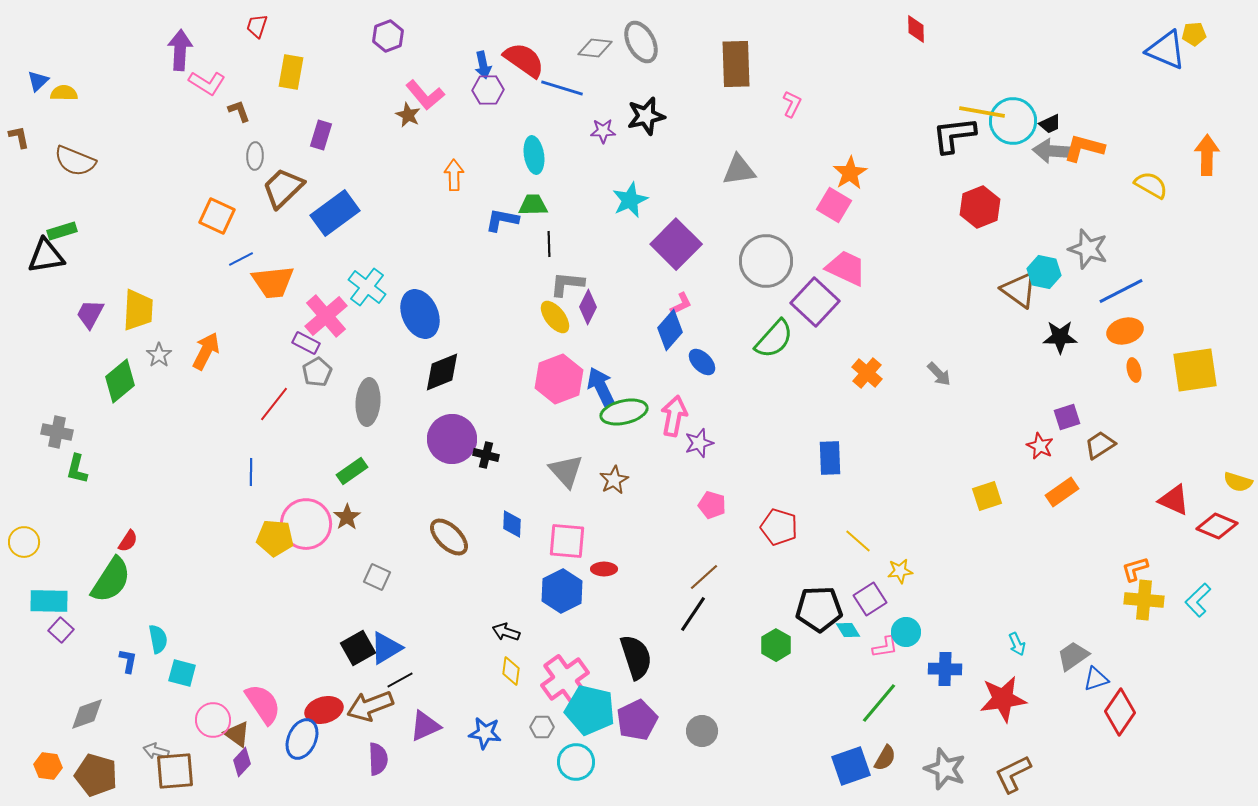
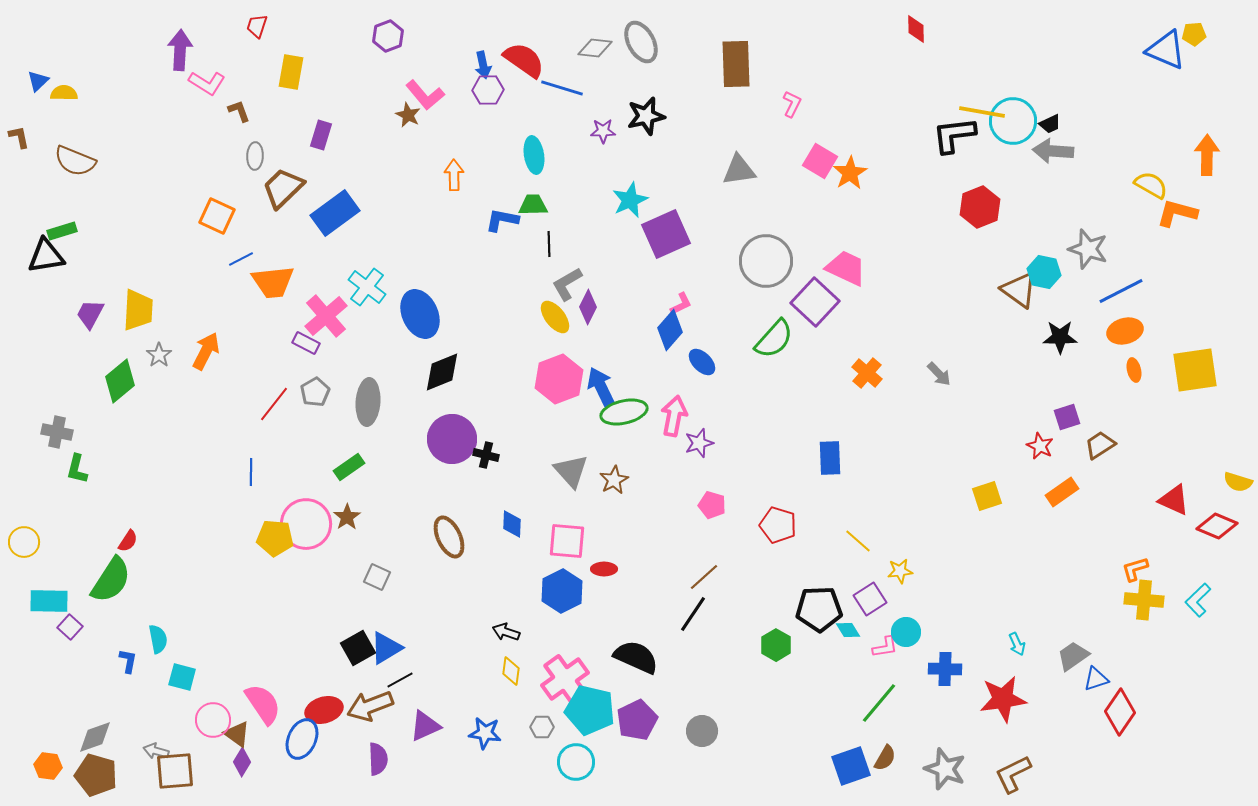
orange L-shape at (1084, 148): moved 93 px right, 65 px down
pink square at (834, 205): moved 14 px left, 44 px up
purple square at (676, 244): moved 10 px left, 10 px up; rotated 21 degrees clockwise
gray L-shape at (567, 284): rotated 36 degrees counterclockwise
gray pentagon at (317, 372): moved 2 px left, 20 px down
green rectangle at (352, 471): moved 3 px left, 4 px up
gray triangle at (566, 471): moved 5 px right
red pentagon at (779, 527): moved 1 px left, 2 px up
brown ellipse at (449, 537): rotated 21 degrees clockwise
purple square at (61, 630): moved 9 px right, 3 px up
black semicircle at (636, 657): rotated 48 degrees counterclockwise
cyan square at (182, 673): moved 4 px down
gray diamond at (87, 714): moved 8 px right, 23 px down
purple diamond at (242, 762): rotated 12 degrees counterclockwise
